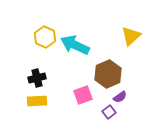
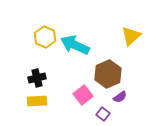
pink square: rotated 18 degrees counterclockwise
purple square: moved 6 px left, 2 px down; rotated 16 degrees counterclockwise
